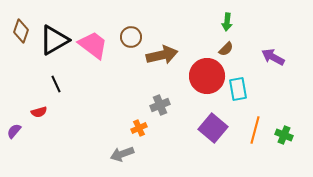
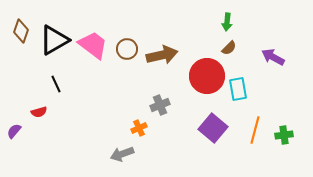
brown circle: moved 4 px left, 12 px down
brown semicircle: moved 3 px right, 1 px up
green cross: rotated 30 degrees counterclockwise
